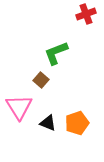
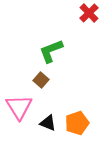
red cross: moved 3 px right, 1 px up; rotated 24 degrees counterclockwise
green L-shape: moved 5 px left, 2 px up
